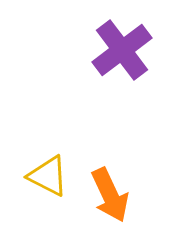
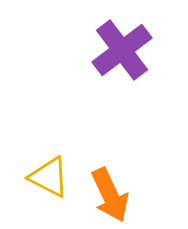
yellow triangle: moved 1 px right, 1 px down
